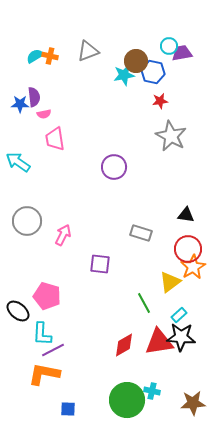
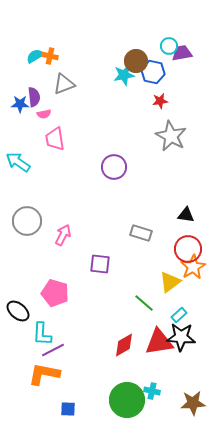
gray triangle: moved 24 px left, 33 px down
pink pentagon: moved 8 px right, 3 px up
green line: rotated 20 degrees counterclockwise
